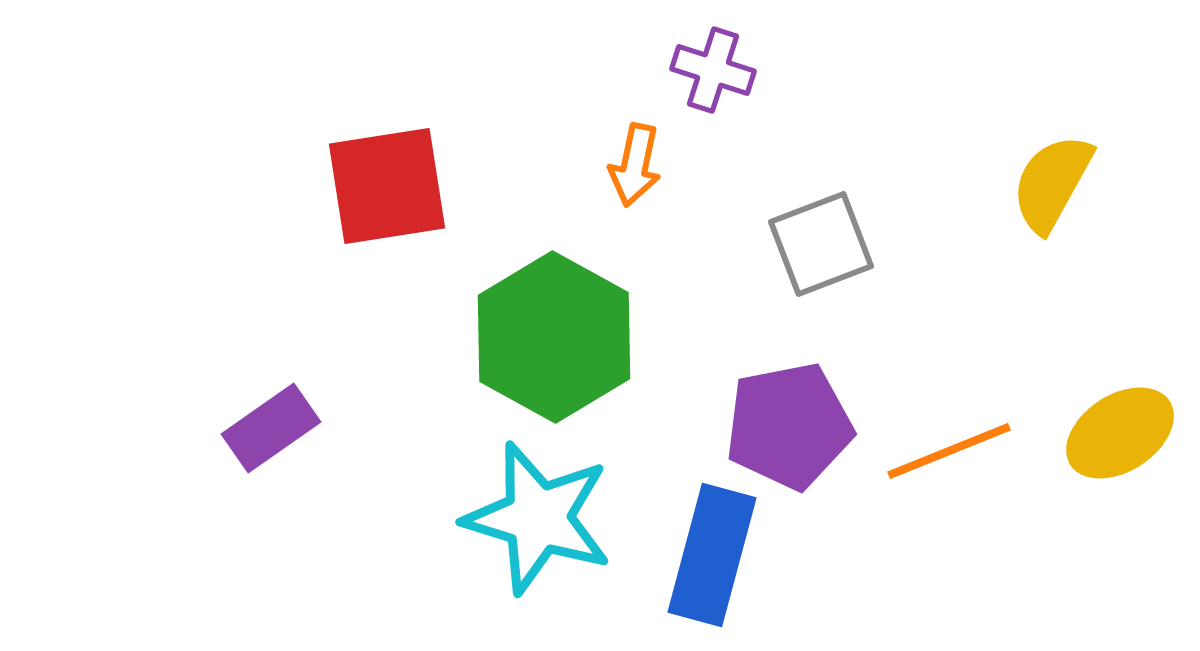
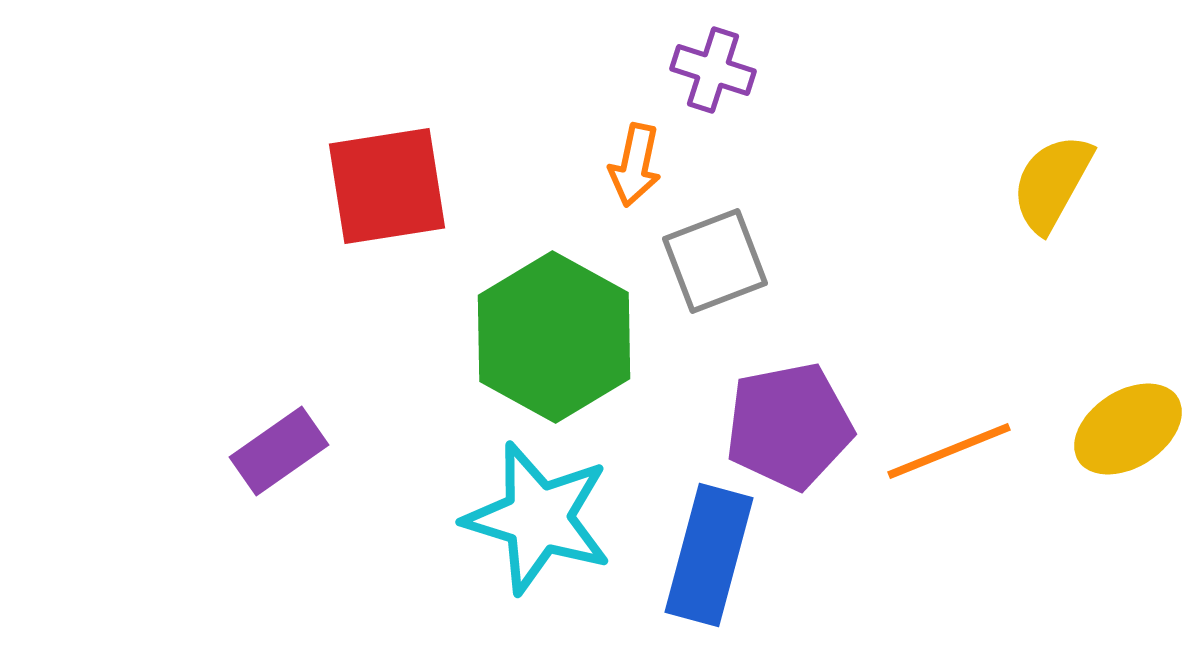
gray square: moved 106 px left, 17 px down
purple rectangle: moved 8 px right, 23 px down
yellow ellipse: moved 8 px right, 4 px up
blue rectangle: moved 3 px left
